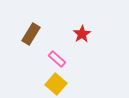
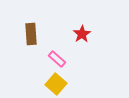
brown rectangle: rotated 35 degrees counterclockwise
